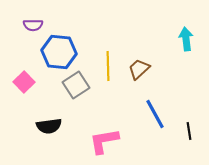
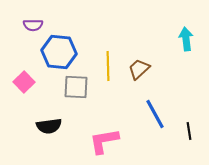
gray square: moved 2 px down; rotated 36 degrees clockwise
